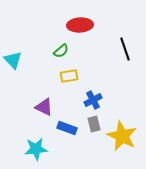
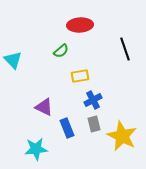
yellow rectangle: moved 11 px right
blue rectangle: rotated 48 degrees clockwise
